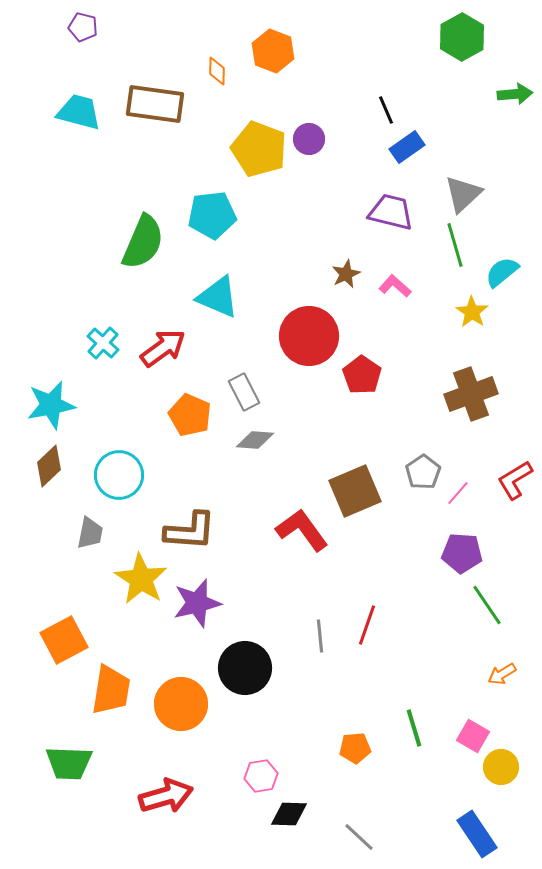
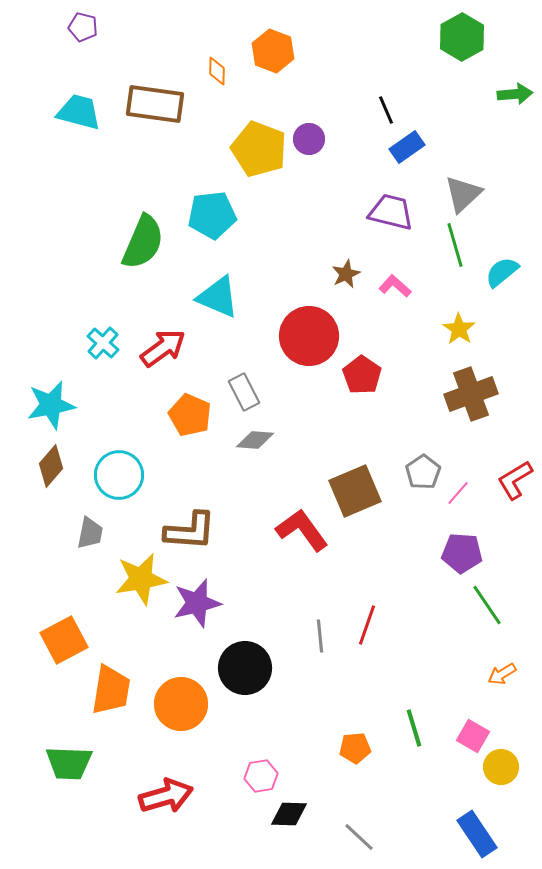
yellow star at (472, 312): moved 13 px left, 17 px down
brown diamond at (49, 466): moved 2 px right; rotated 6 degrees counterclockwise
yellow star at (141, 579): rotated 30 degrees clockwise
